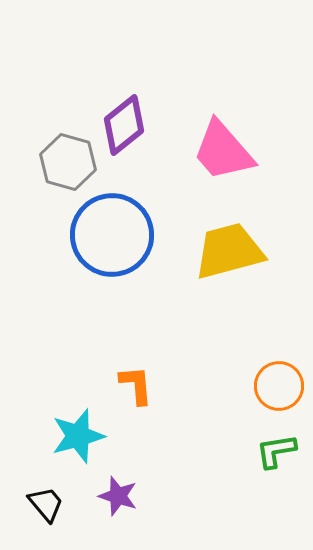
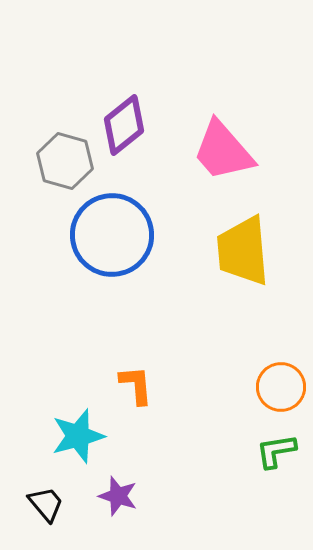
gray hexagon: moved 3 px left, 1 px up
yellow trapezoid: moved 14 px right; rotated 80 degrees counterclockwise
orange circle: moved 2 px right, 1 px down
